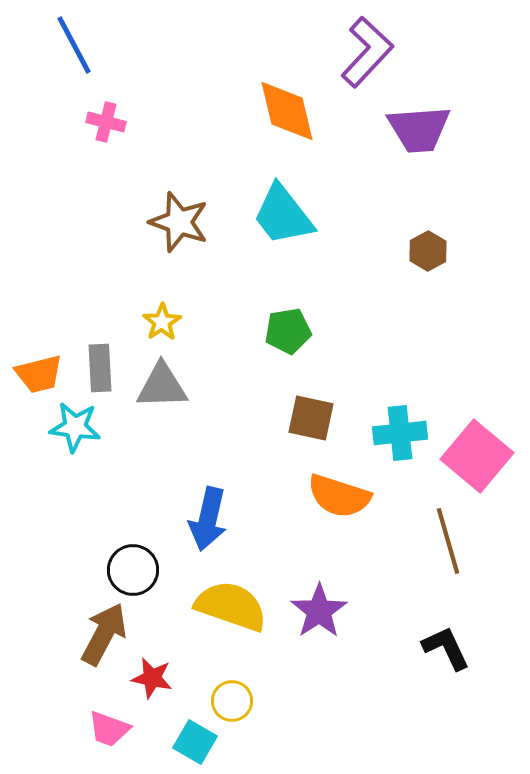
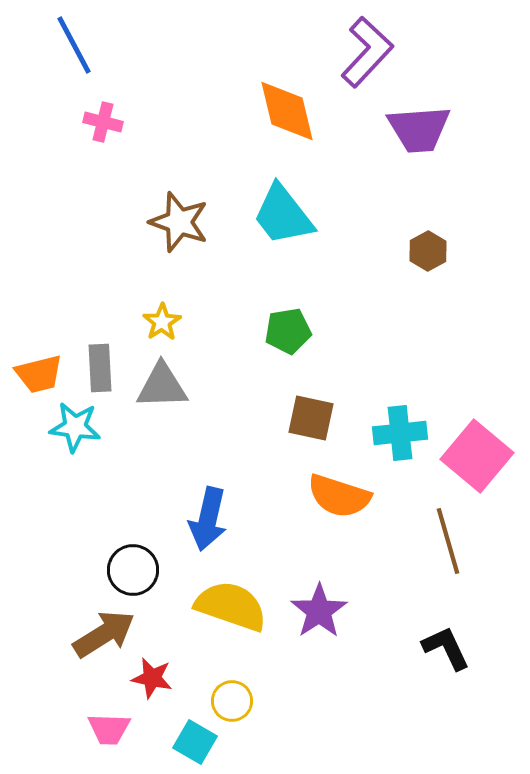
pink cross: moved 3 px left
brown arrow: rotated 30 degrees clockwise
pink trapezoid: rotated 18 degrees counterclockwise
